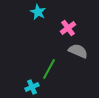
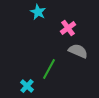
cyan cross: moved 5 px left, 1 px up; rotated 24 degrees counterclockwise
